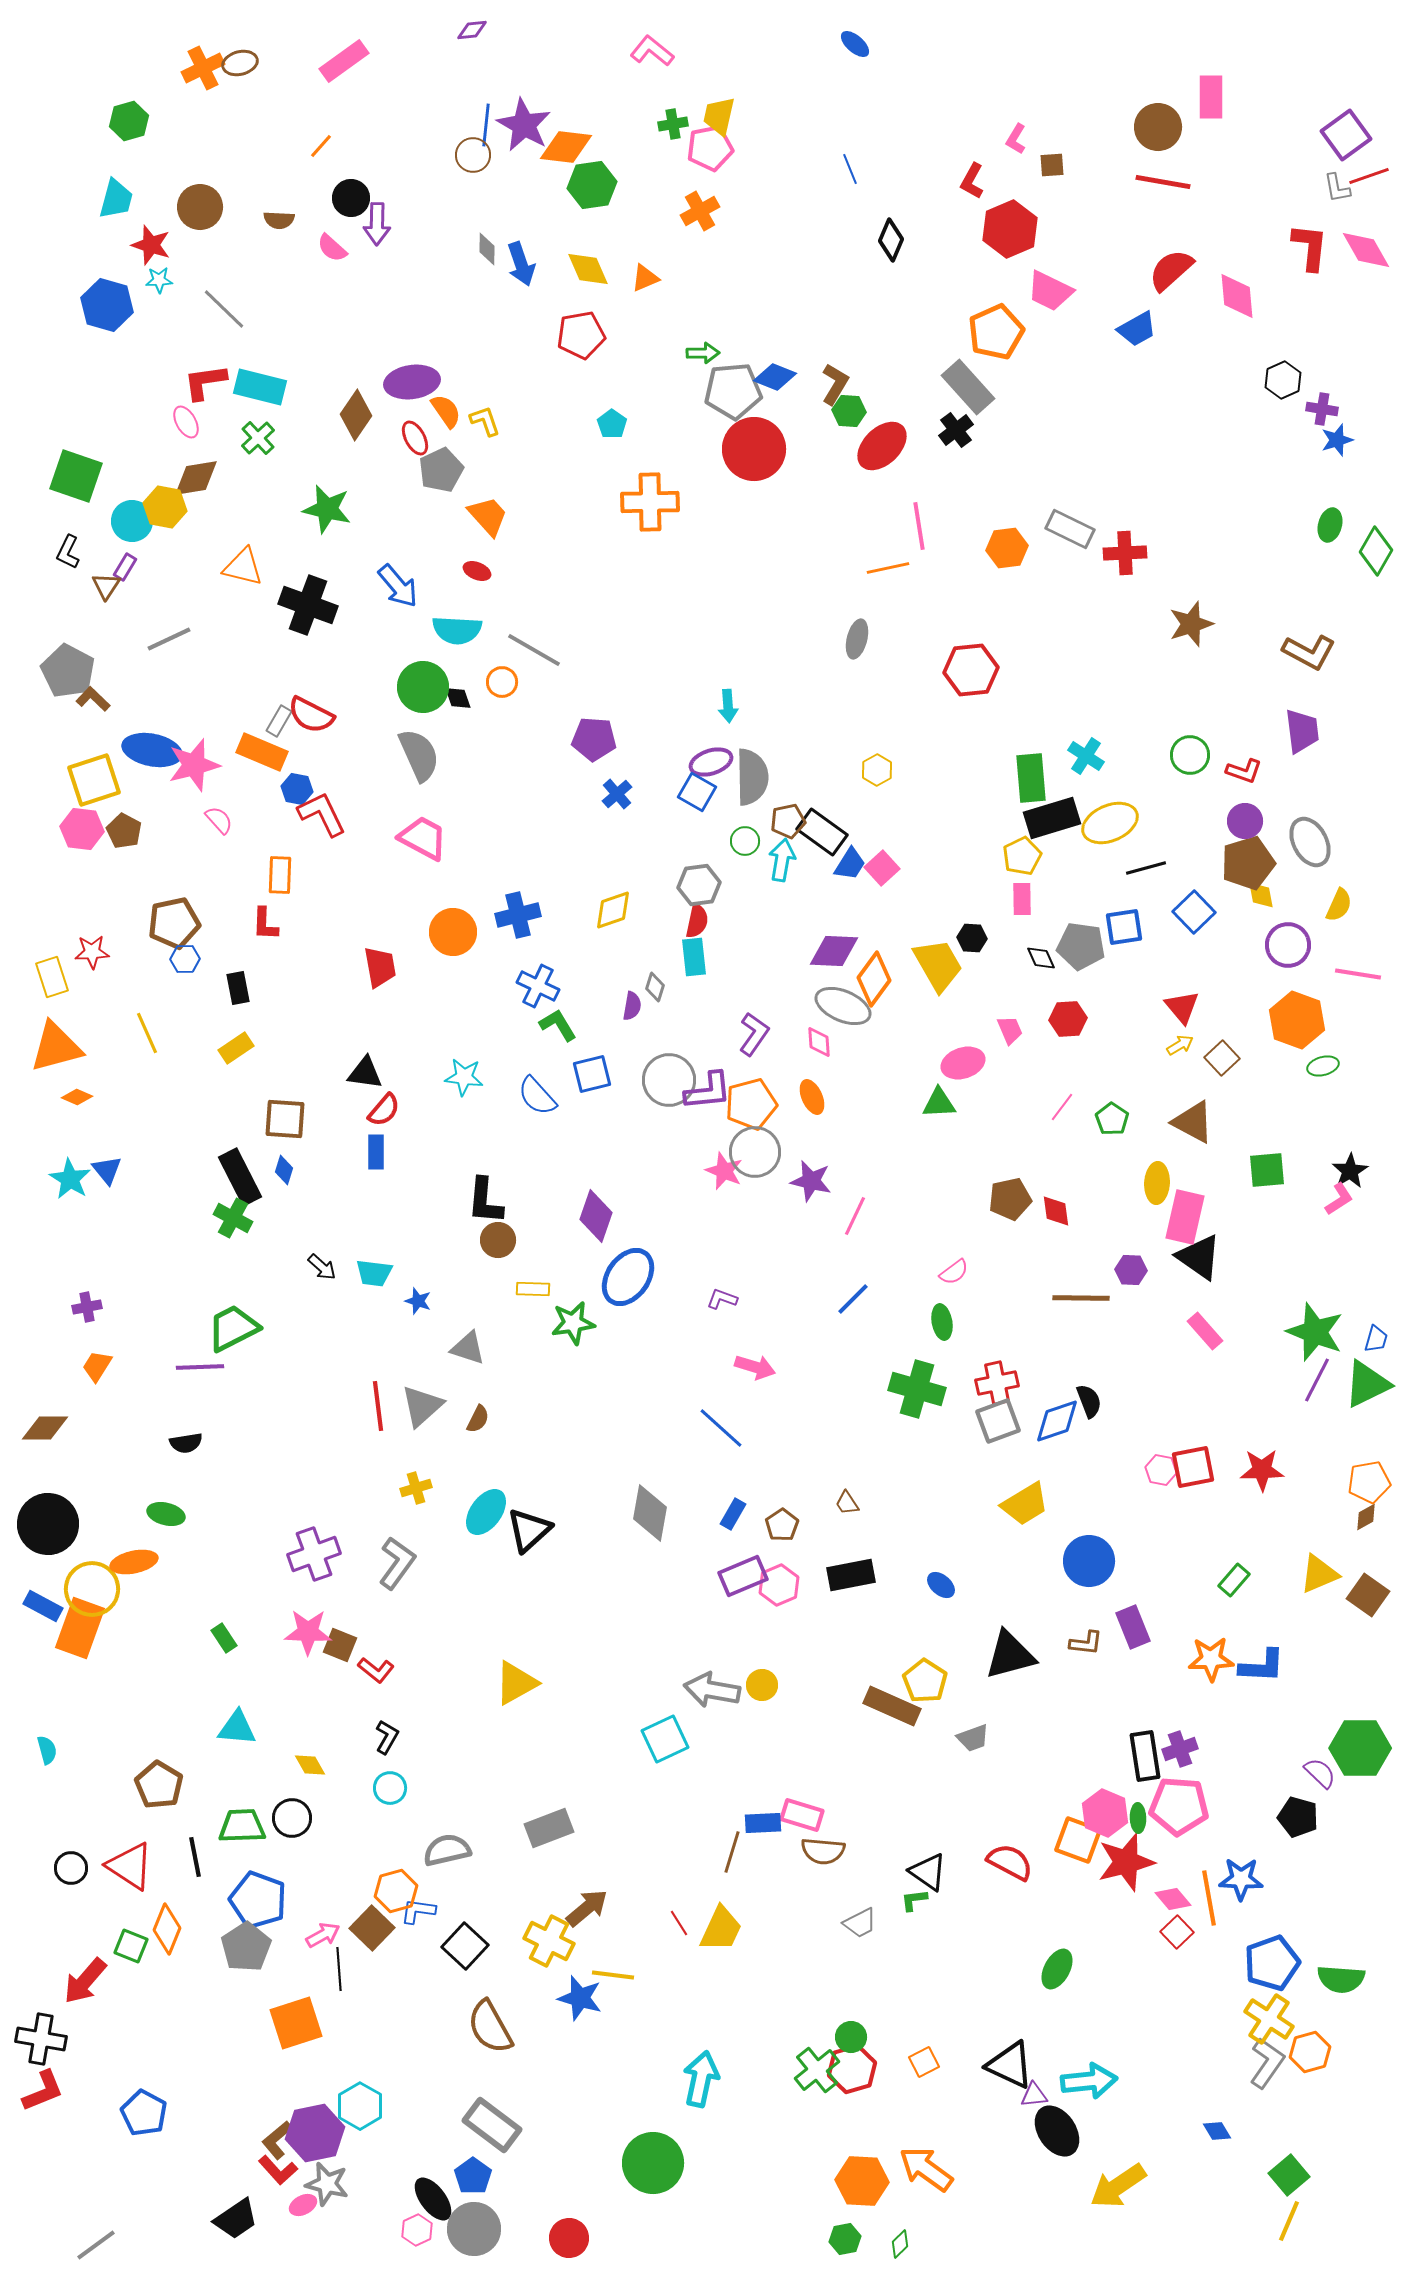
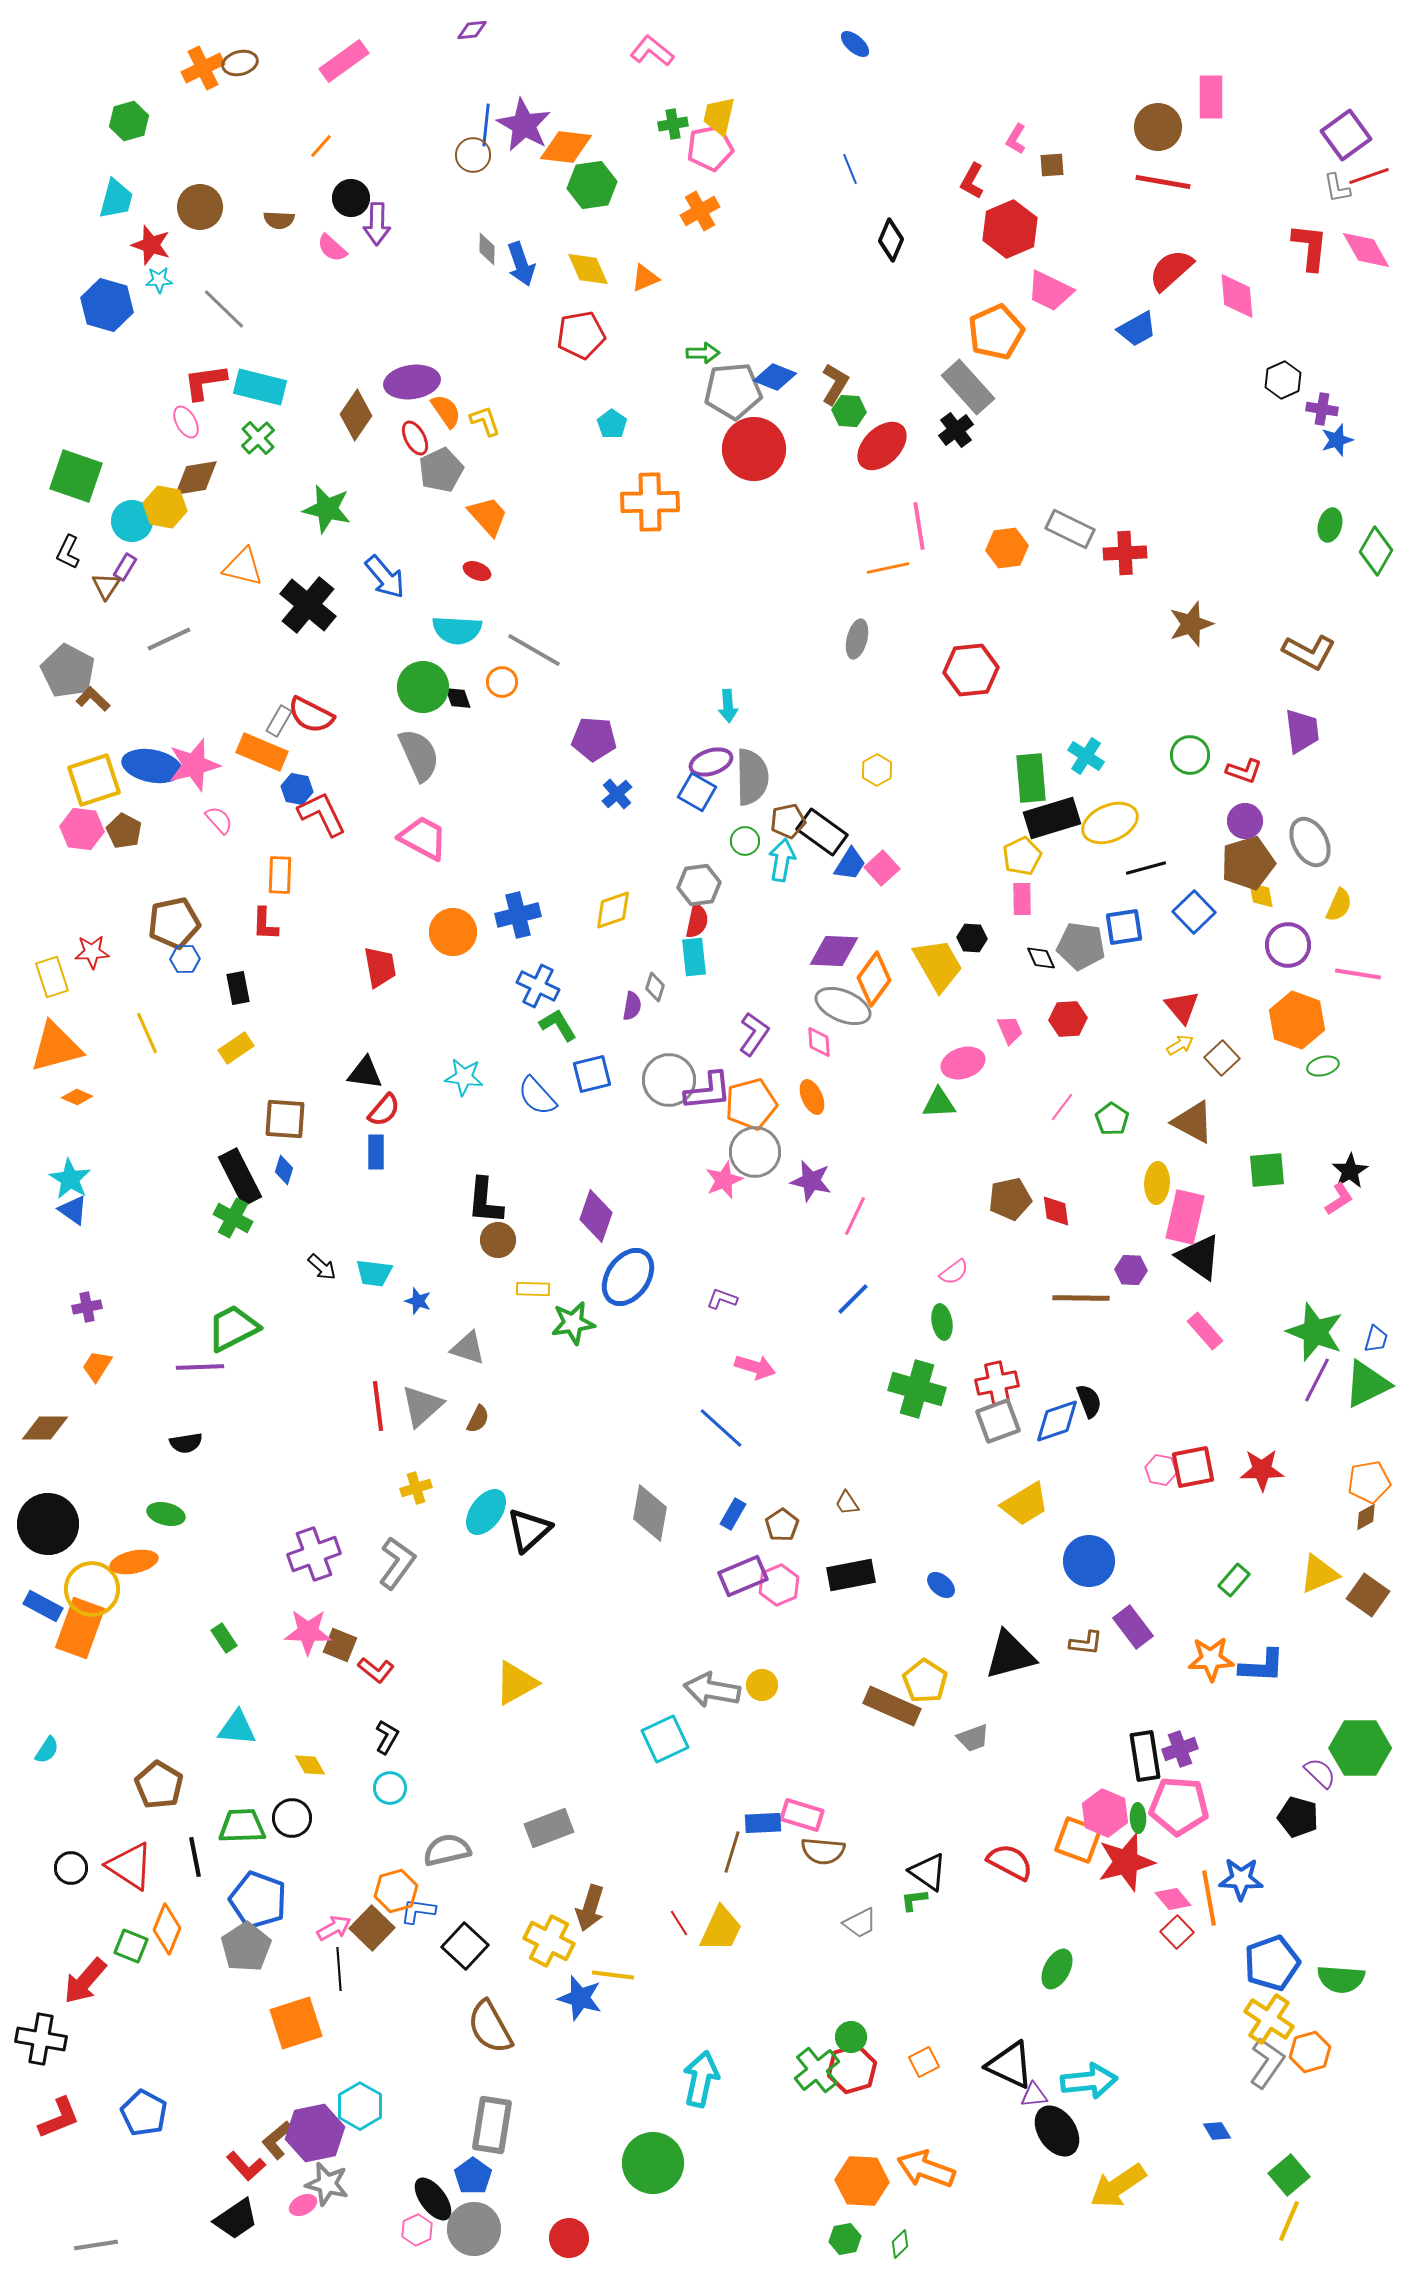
blue arrow at (398, 586): moved 13 px left, 9 px up
black cross at (308, 605): rotated 20 degrees clockwise
blue ellipse at (152, 750): moved 16 px down
blue triangle at (107, 1170): moved 34 px left, 40 px down; rotated 16 degrees counterclockwise
pink star at (724, 1171): moved 9 px down; rotated 27 degrees clockwise
purple rectangle at (1133, 1627): rotated 15 degrees counterclockwise
cyan semicircle at (47, 1750): rotated 48 degrees clockwise
brown arrow at (587, 1908): moved 3 px right; rotated 147 degrees clockwise
pink arrow at (323, 1935): moved 11 px right, 7 px up
red L-shape at (43, 2091): moved 16 px right, 27 px down
gray rectangle at (492, 2125): rotated 62 degrees clockwise
orange arrow at (926, 2169): rotated 16 degrees counterclockwise
red L-shape at (278, 2170): moved 32 px left, 4 px up
gray line at (96, 2245): rotated 27 degrees clockwise
